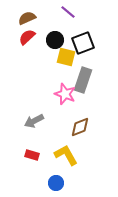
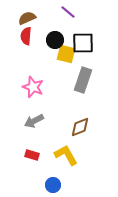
red semicircle: moved 1 px left, 1 px up; rotated 42 degrees counterclockwise
black square: rotated 20 degrees clockwise
yellow square: moved 3 px up
pink star: moved 32 px left, 7 px up
blue circle: moved 3 px left, 2 px down
